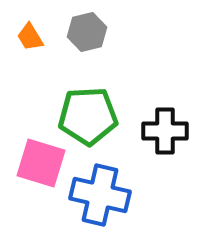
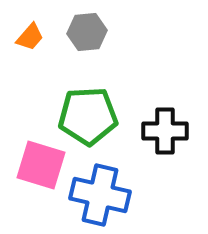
gray hexagon: rotated 9 degrees clockwise
orange trapezoid: rotated 108 degrees counterclockwise
pink square: moved 2 px down
